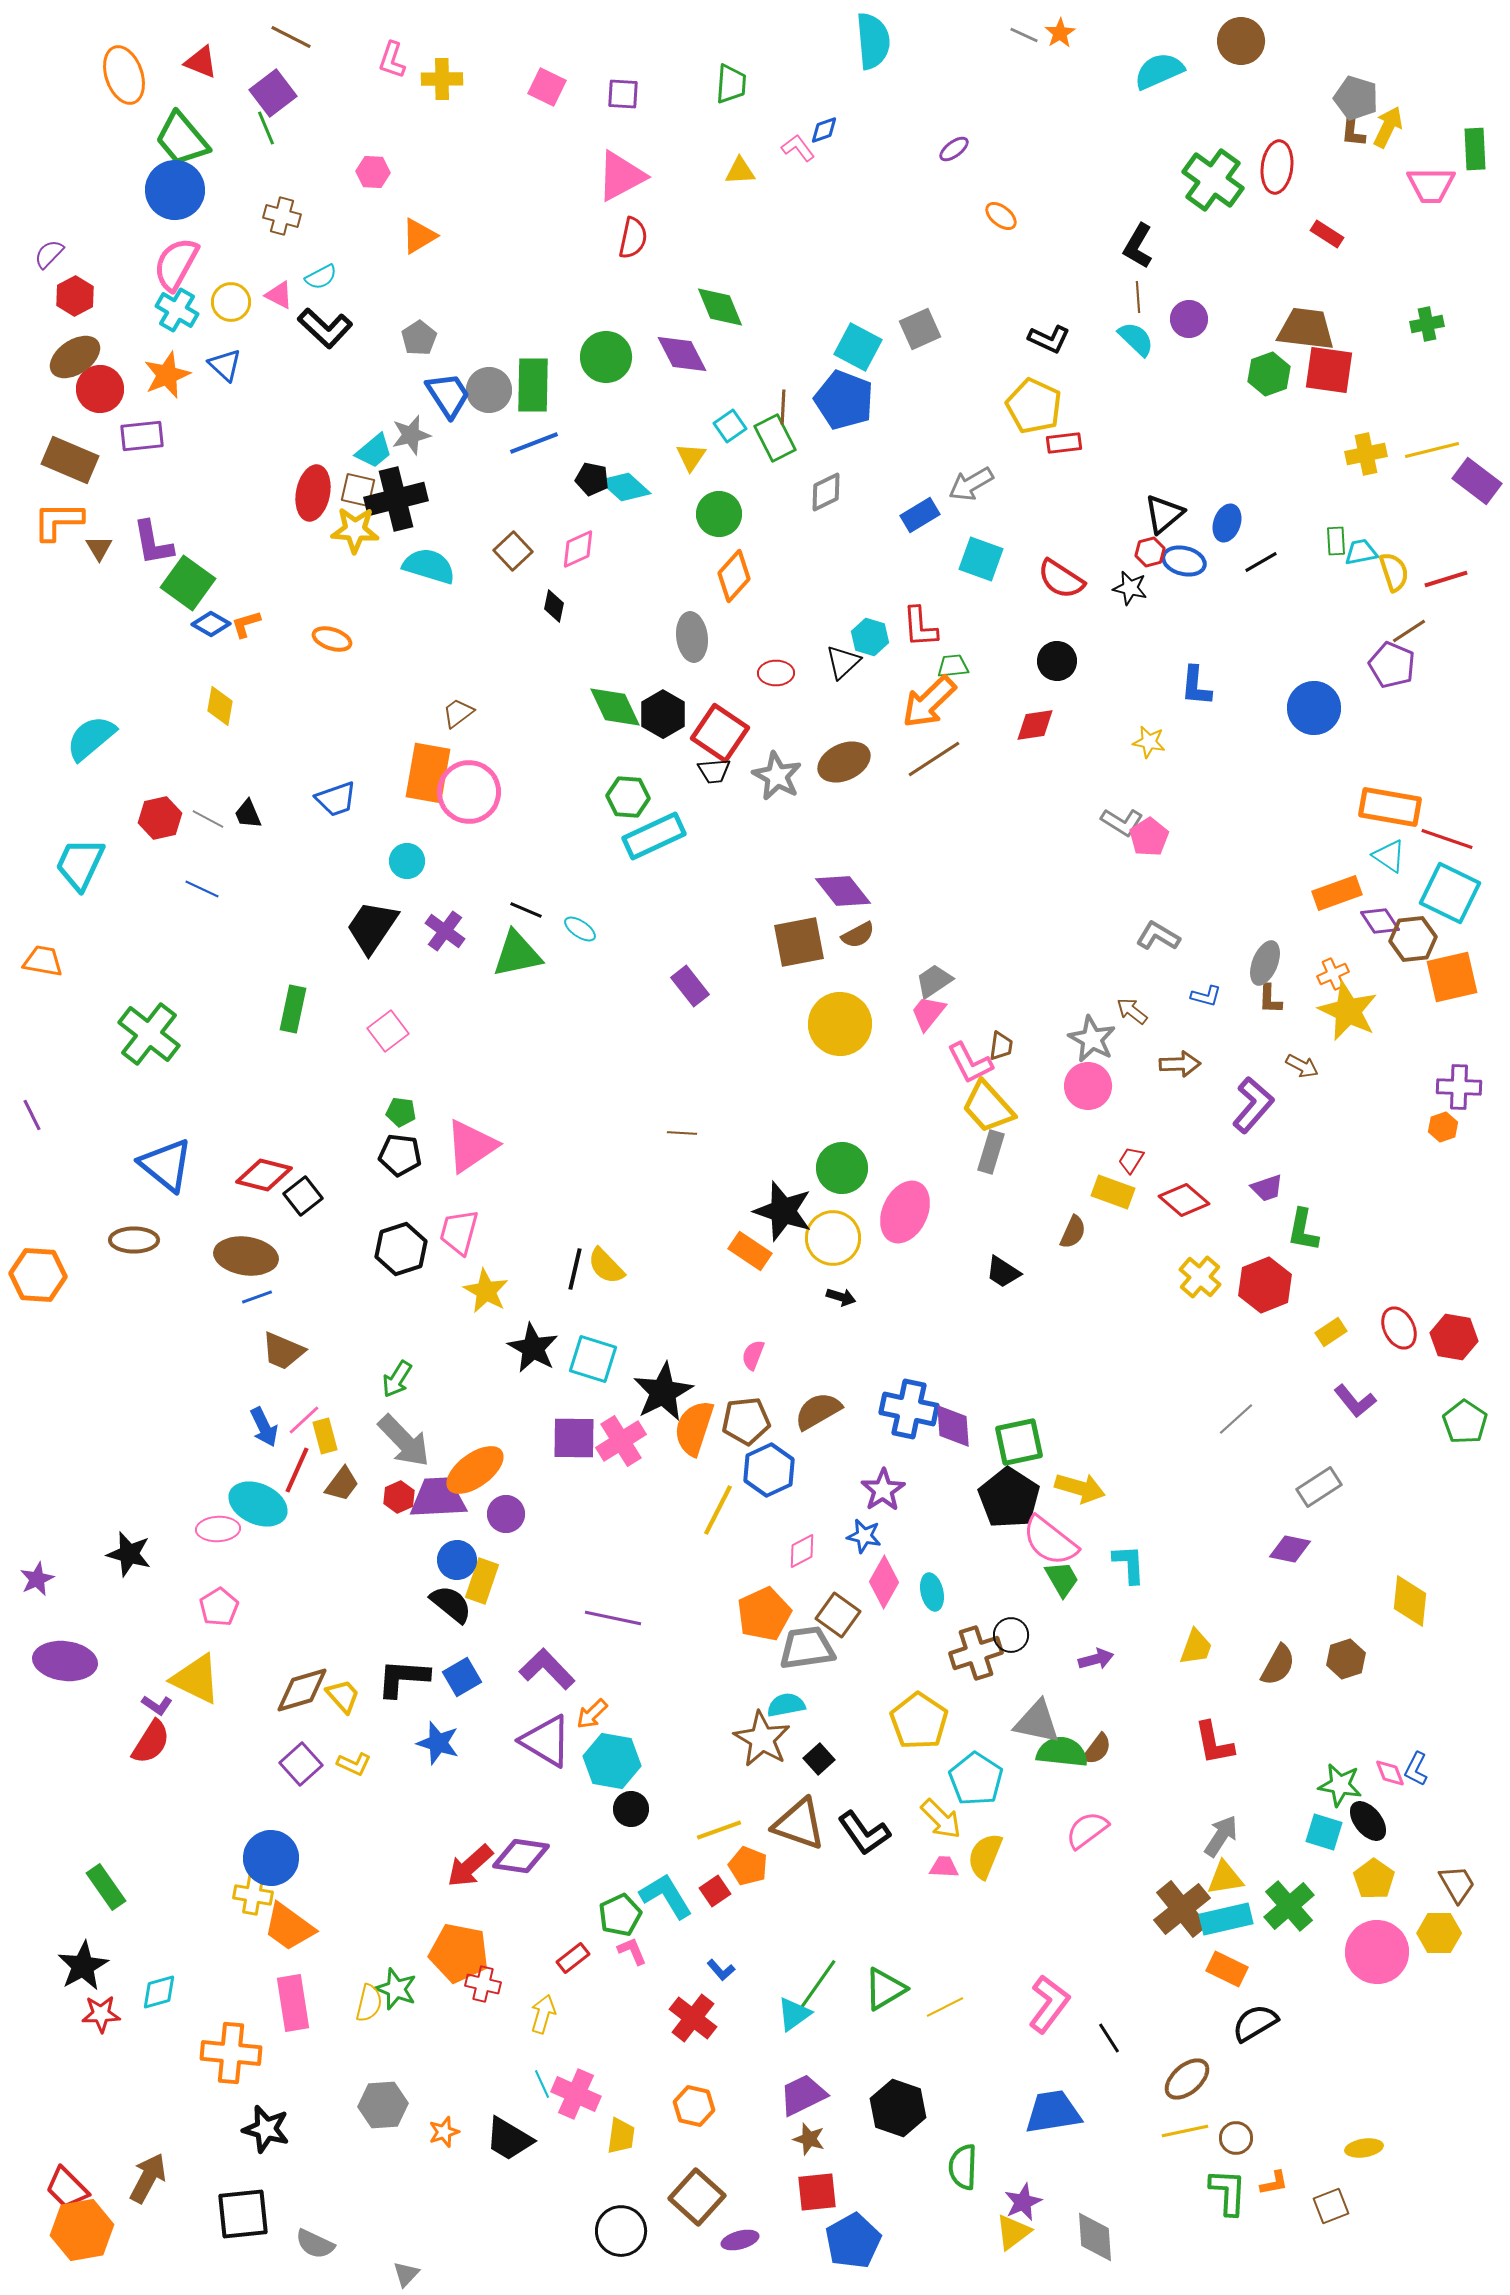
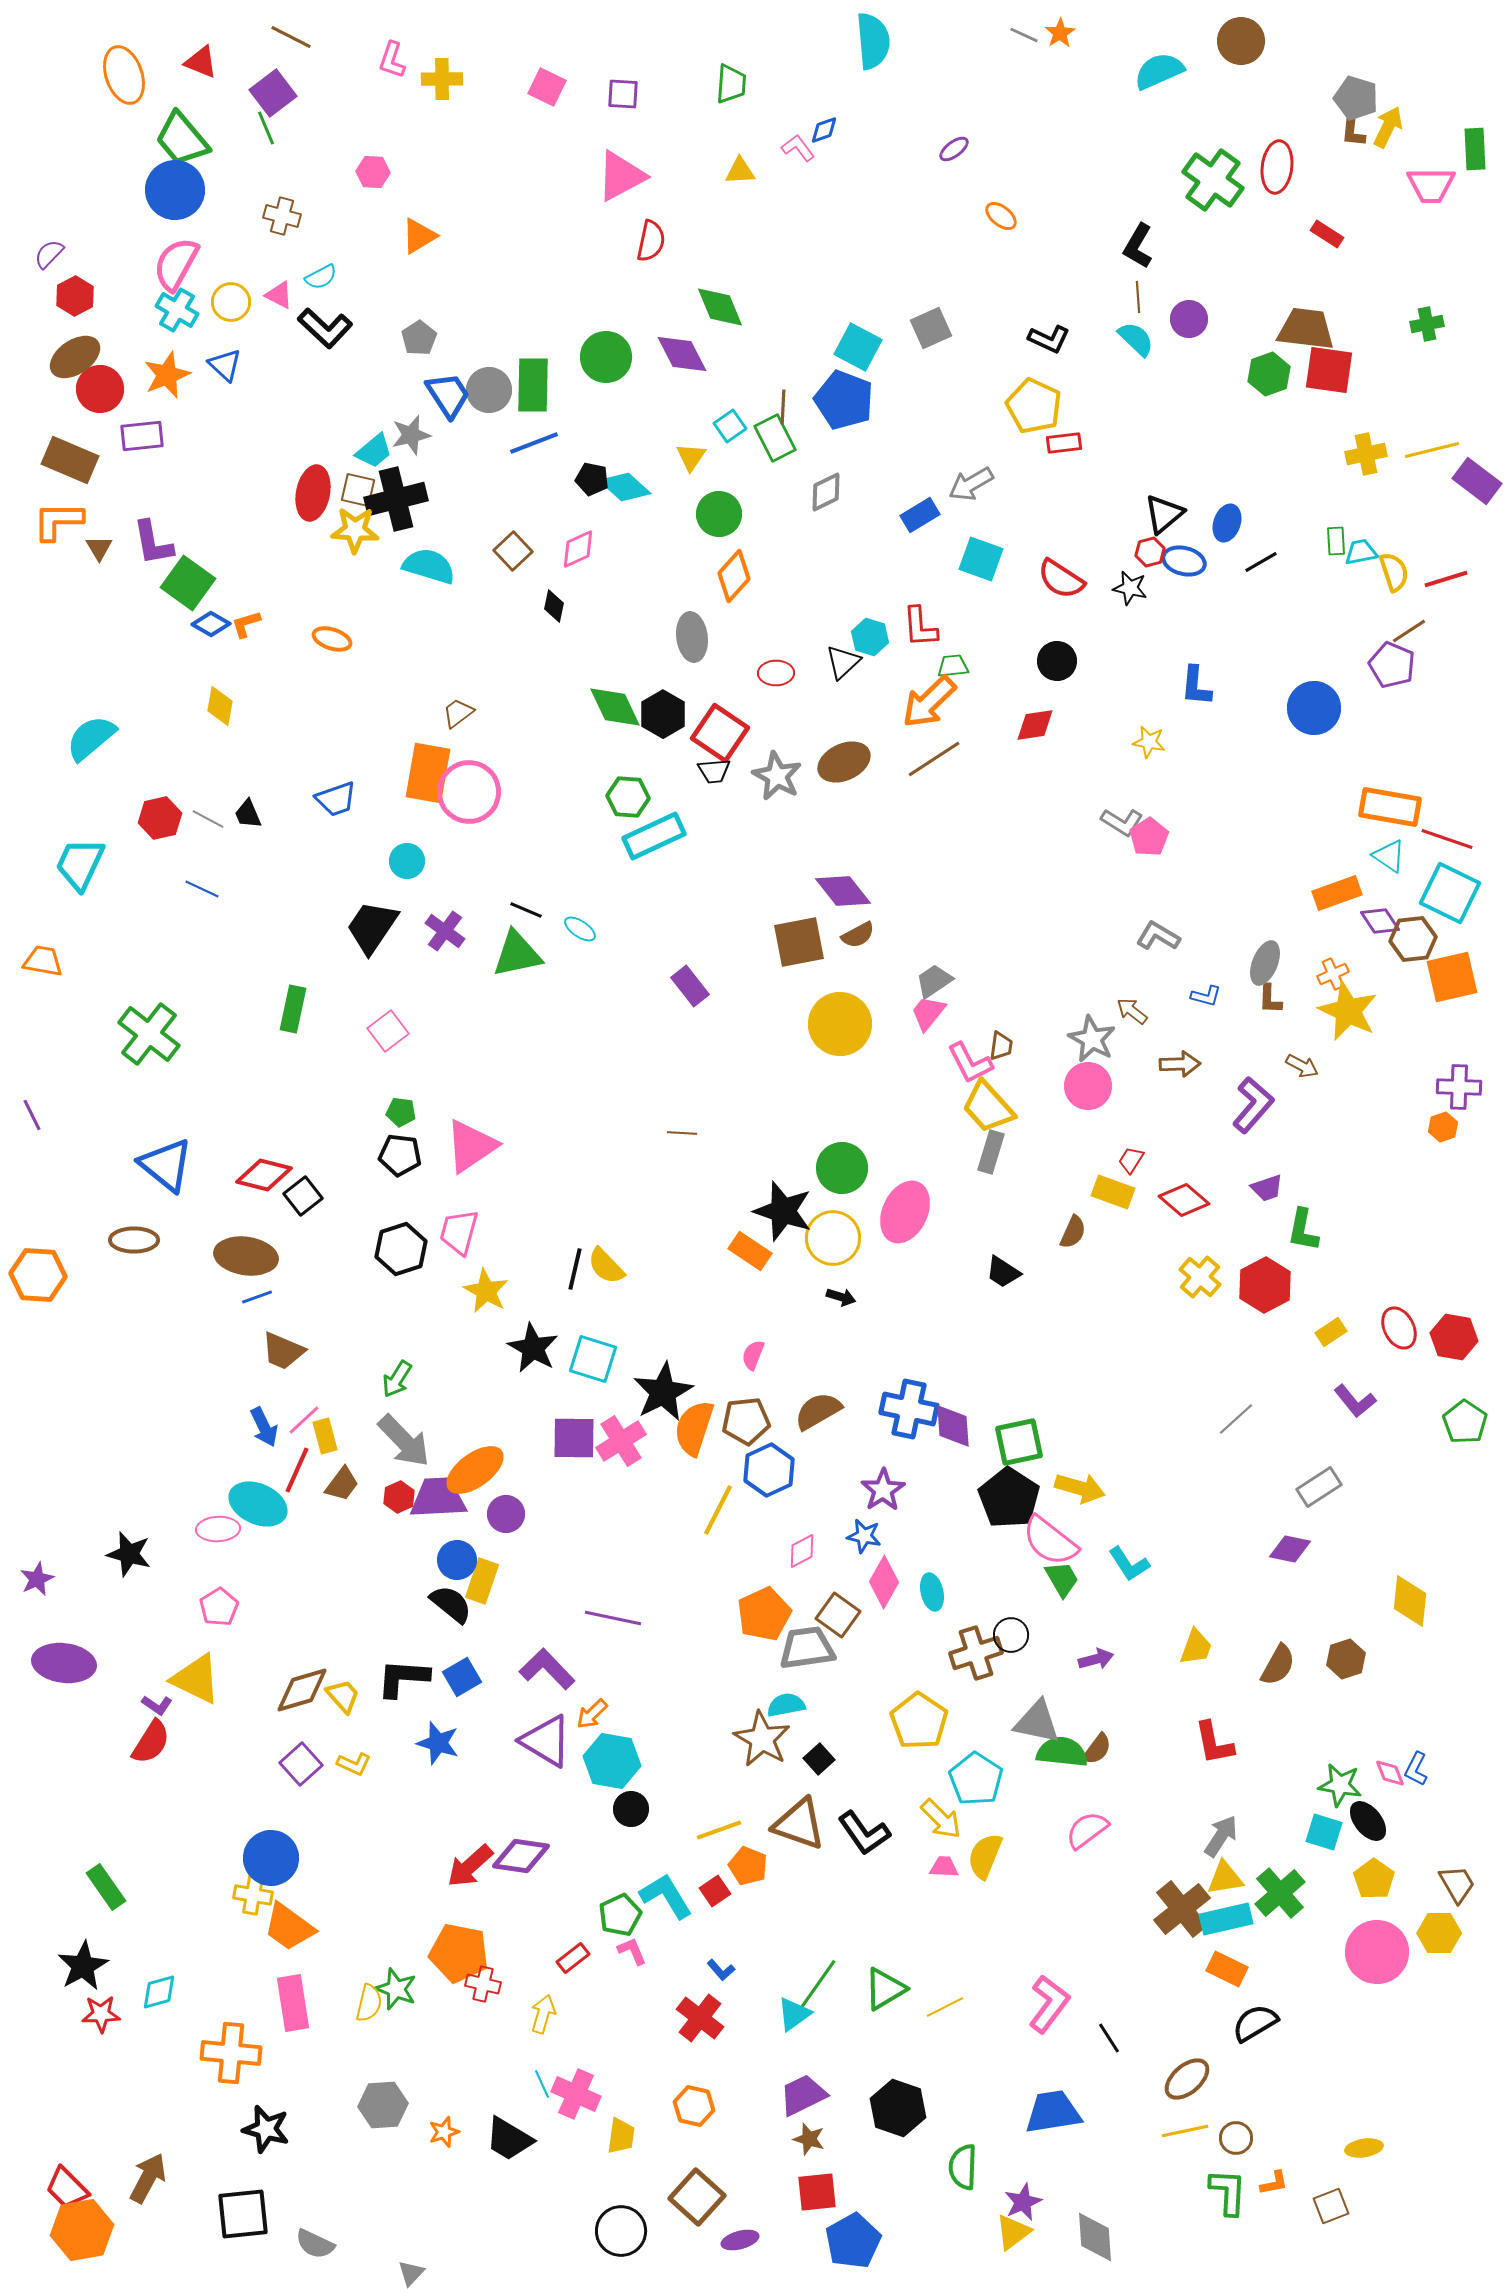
red semicircle at (633, 238): moved 18 px right, 3 px down
gray square at (920, 329): moved 11 px right, 1 px up
red hexagon at (1265, 1285): rotated 6 degrees counterclockwise
cyan L-shape at (1129, 1564): rotated 150 degrees clockwise
purple ellipse at (65, 1661): moved 1 px left, 2 px down
green cross at (1289, 1906): moved 9 px left, 13 px up
red cross at (693, 2018): moved 7 px right
gray triangle at (406, 2274): moved 5 px right, 1 px up
